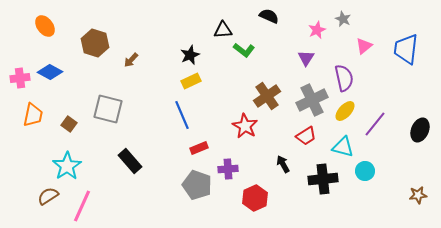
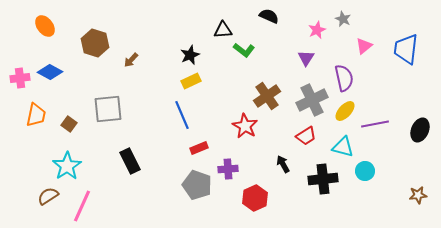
gray square: rotated 20 degrees counterclockwise
orange trapezoid: moved 3 px right
purple line: rotated 40 degrees clockwise
black rectangle: rotated 15 degrees clockwise
